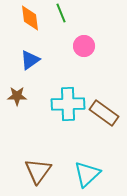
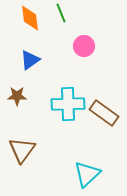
brown triangle: moved 16 px left, 21 px up
